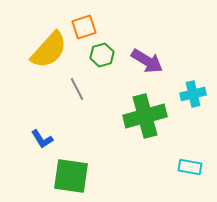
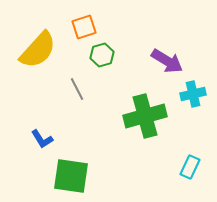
yellow semicircle: moved 11 px left
purple arrow: moved 20 px right
cyan rectangle: rotated 75 degrees counterclockwise
